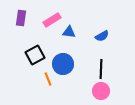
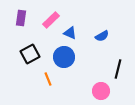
pink rectangle: moved 1 px left; rotated 12 degrees counterclockwise
blue triangle: moved 1 px right, 1 px down; rotated 16 degrees clockwise
black square: moved 5 px left, 1 px up
blue circle: moved 1 px right, 7 px up
black line: moved 17 px right; rotated 12 degrees clockwise
